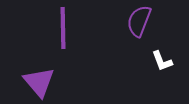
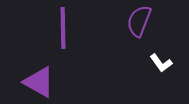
white L-shape: moved 1 px left, 2 px down; rotated 15 degrees counterclockwise
purple triangle: rotated 20 degrees counterclockwise
